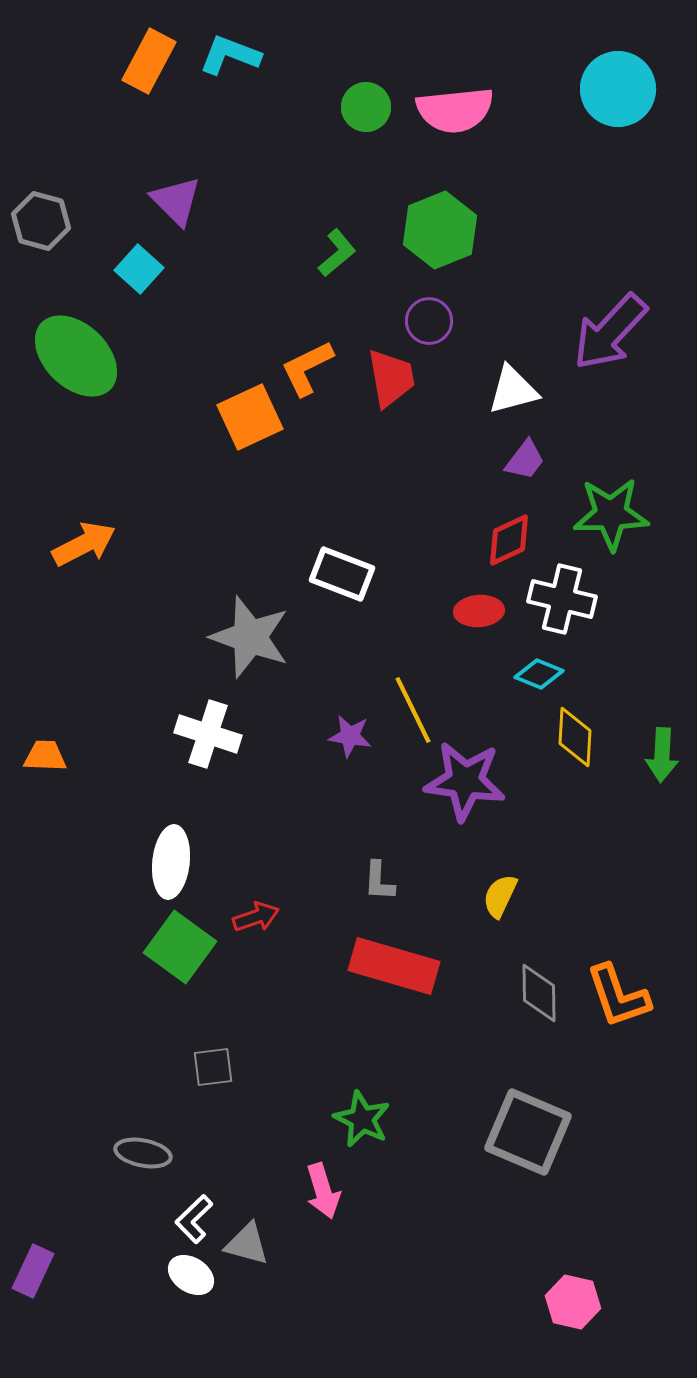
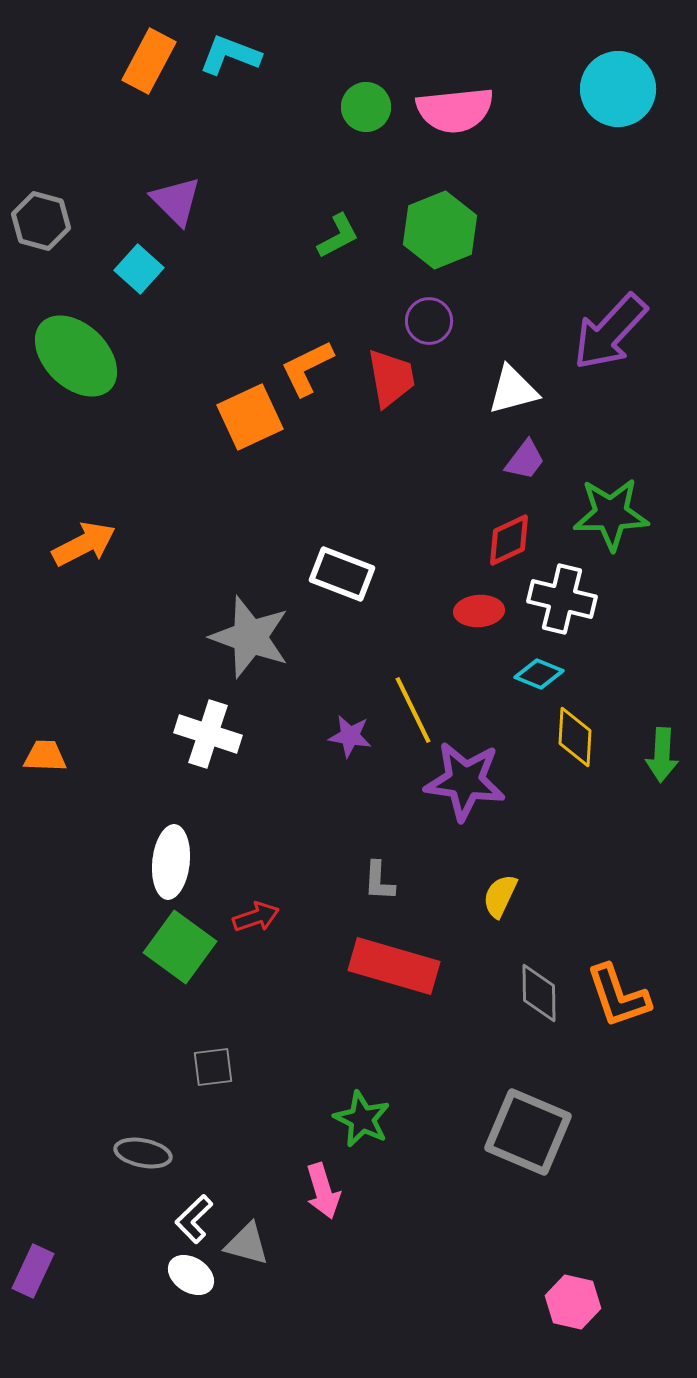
green L-shape at (337, 253): moved 1 px right, 17 px up; rotated 12 degrees clockwise
